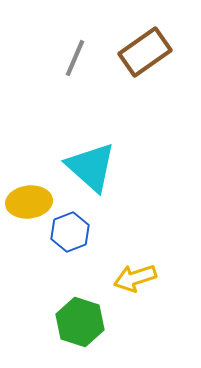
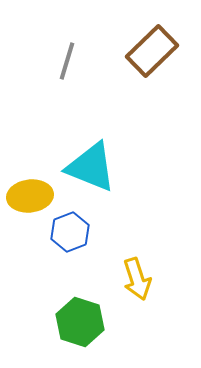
brown rectangle: moved 7 px right, 1 px up; rotated 9 degrees counterclockwise
gray line: moved 8 px left, 3 px down; rotated 6 degrees counterclockwise
cyan triangle: rotated 20 degrees counterclockwise
yellow ellipse: moved 1 px right, 6 px up
yellow arrow: moved 2 px right, 1 px down; rotated 90 degrees counterclockwise
